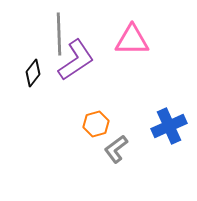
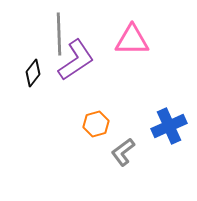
gray L-shape: moved 7 px right, 3 px down
